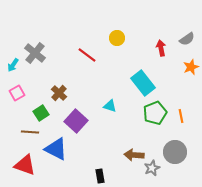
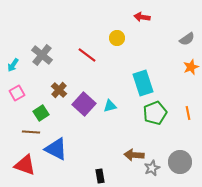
red arrow: moved 19 px left, 31 px up; rotated 70 degrees counterclockwise
gray cross: moved 7 px right, 2 px down
cyan rectangle: rotated 20 degrees clockwise
brown cross: moved 3 px up
cyan triangle: rotated 32 degrees counterclockwise
orange line: moved 7 px right, 3 px up
purple square: moved 8 px right, 17 px up
brown line: moved 1 px right
gray circle: moved 5 px right, 10 px down
